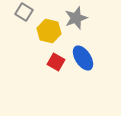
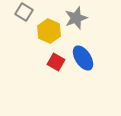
yellow hexagon: rotated 10 degrees clockwise
